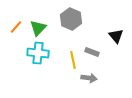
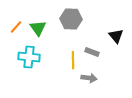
gray hexagon: rotated 20 degrees counterclockwise
green triangle: rotated 18 degrees counterclockwise
cyan cross: moved 9 px left, 4 px down
yellow line: rotated 12 degrees clockwise
